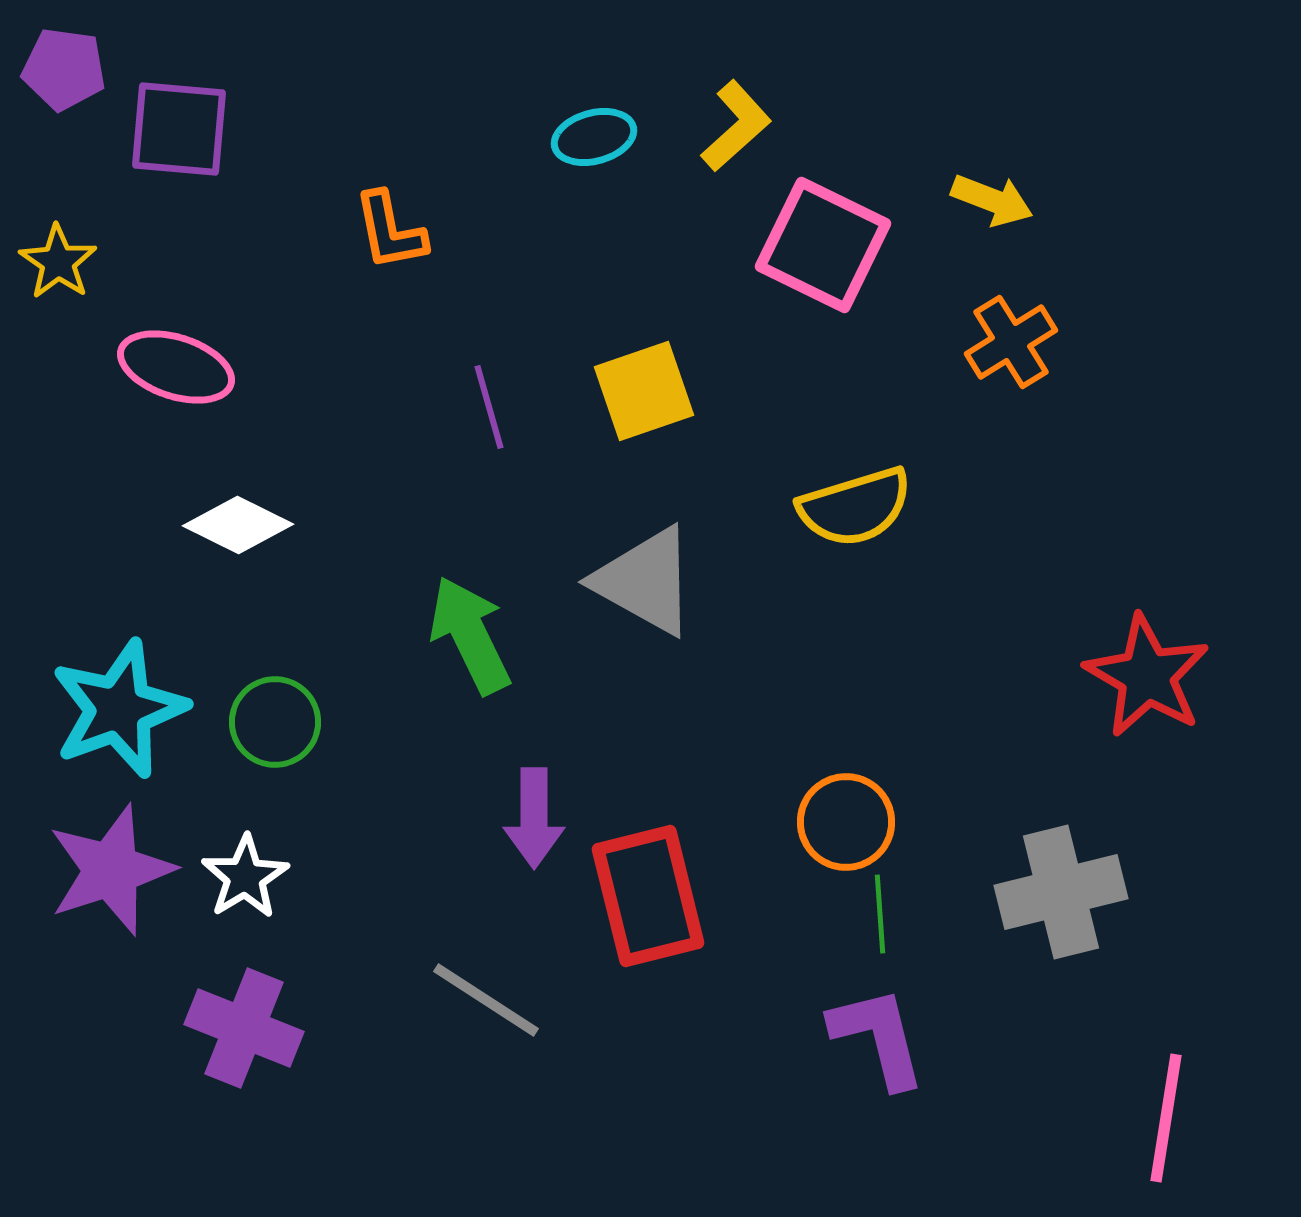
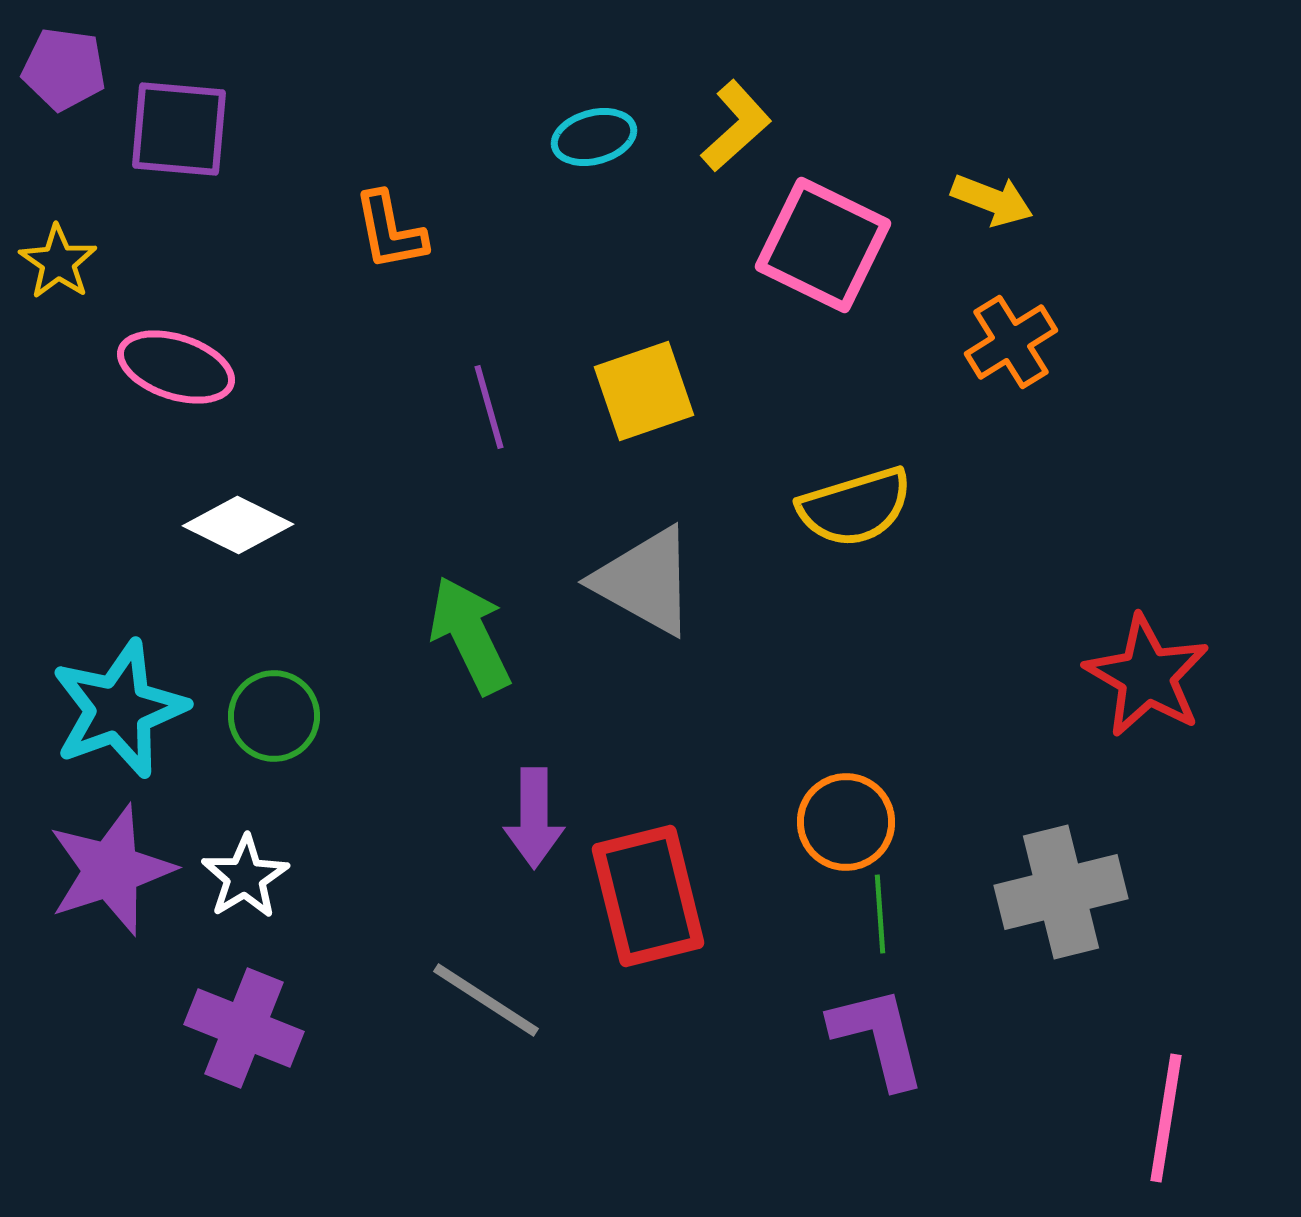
green circle: moved 1 px left, 6 px up
